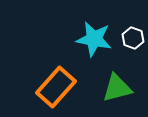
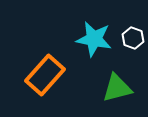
orange rectangle: moved 11 px left, 12 px up
